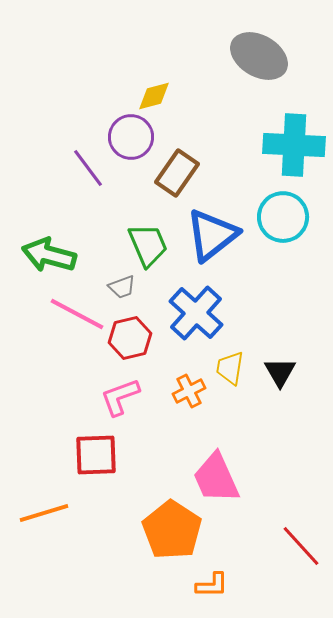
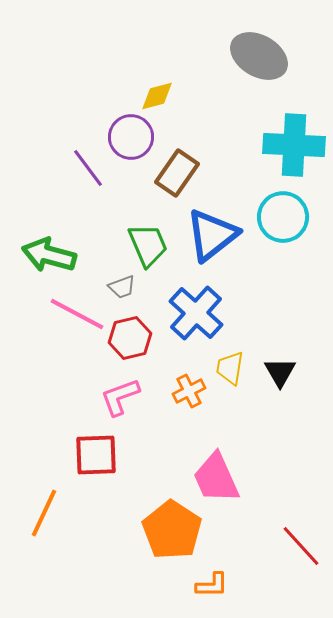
yellow diamond: moved 3 px right
orange line: rotated 48 degrees counterclockwise
